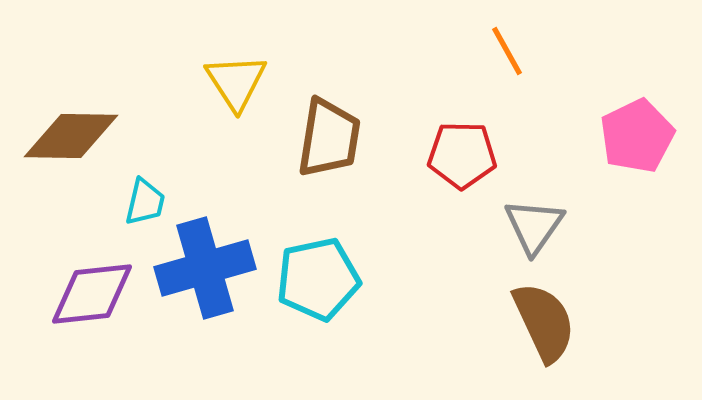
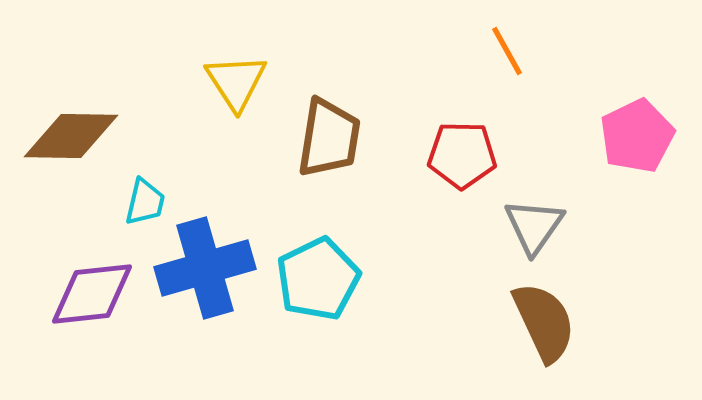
cyan pentagon: rotated 14 degrees counterclockwise
